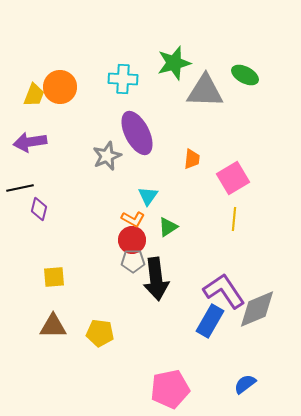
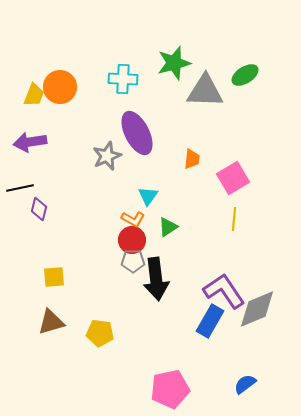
green ellipse: rotated 60 degrees counterclockwise
brown triangle: moved 2 px left, 4 px up; rotated 16 degrees counterclockwise
